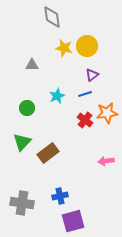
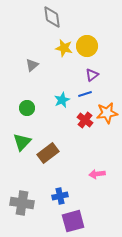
gray triangle: rotated 40 degrees counterclockwise
cyan star: moved 5 px right, 4 px down
pink arrow: moved 9 px left, 13 px down
